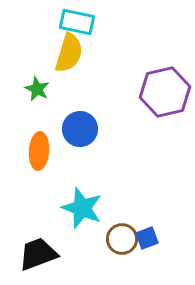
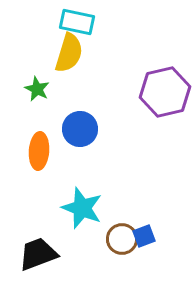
blue square: moved 3 px left, 2 px up
